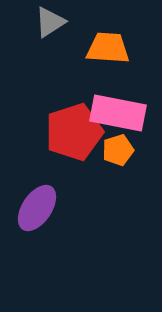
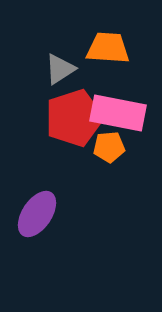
gray triangle: moved 10 px right, 47 px down
red pentagon: moved 14 px up
orange pentagon: moved 9 px left, 3 px up; rotated 12 degrees clockwise
purple ellipse: moved 6 px down
